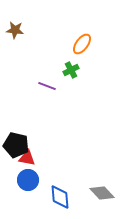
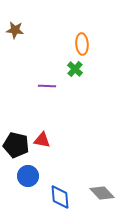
orange ellipse: rotated 40 degrees counterclockwise
green cross: moved 4 px right, 1 px up; rotated 21 degrees counterclockwise
purple line: rotated 18 degrees counterclockwise
red triangle: moved 15 px right, 18 px up
blue circle: moved 4 px up
